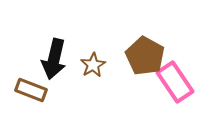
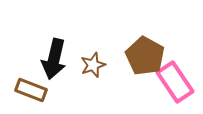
brown star: rotated 10 degrees clockwise
